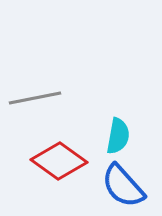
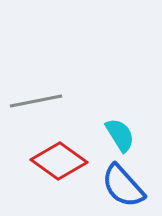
gray line: moved 1 px right, 3 px down
cyan semicircle: moved 2 px right, 1 px up; rotated 42 degrees counterclockwise
